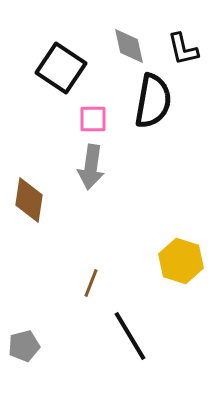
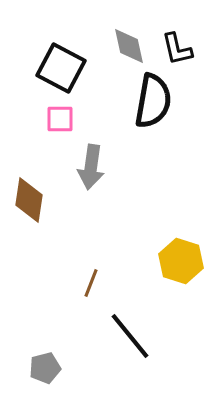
black L-shape: moved 6 px left
black square: rotated 6 degrees counterclockwise
pink square: moved 33 px left
black line: rotated 8 degrees counterclockwise
gray pentagon: moved 21 px right, 22 px down
